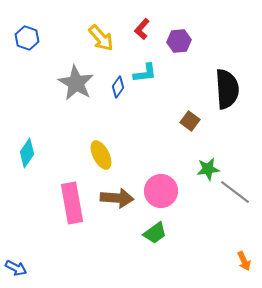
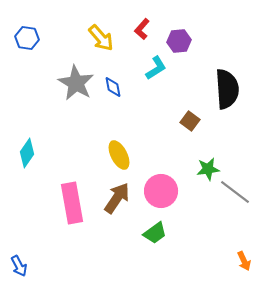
blue hexagon: rotated 10 degrees counterclockwise
cyan L-shape: moved 11 px right, 5 px up; rotated 25 degrees counterclockwise
blue diamond: moved 5 px left; rotated 45 degrees counterclockwise
yellow ellipse: moved 18 px right
brown arrow: rotated 60 degrees counterclockwise
blue arrow: moved 3 px right, 2 px up; rotated 35 degrees clockwise
